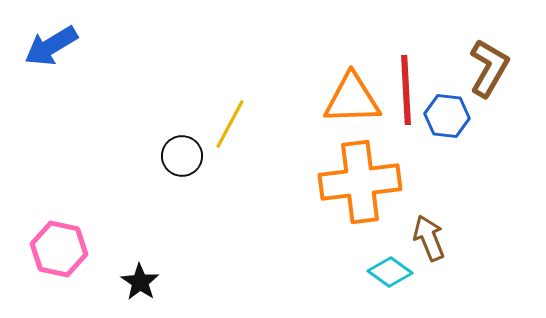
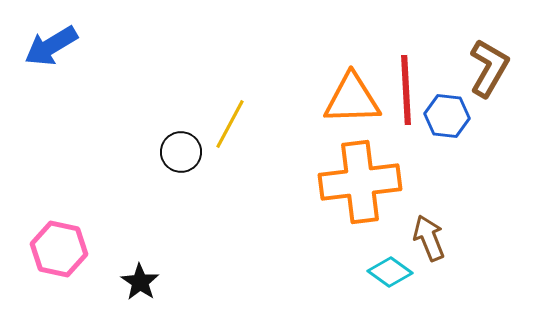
black circle: moved 1 px left, 4 px up
